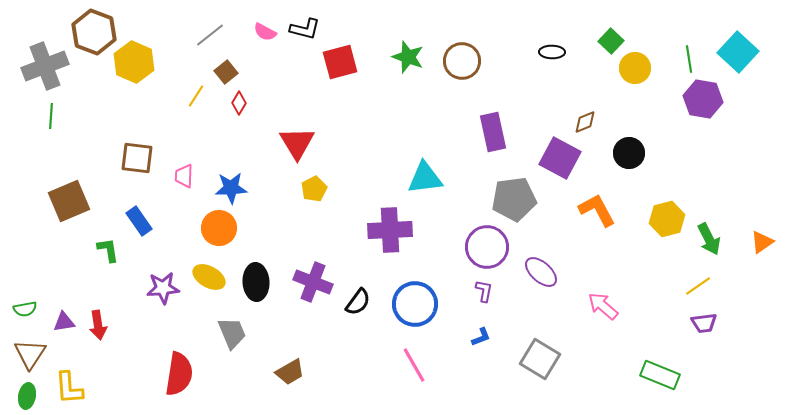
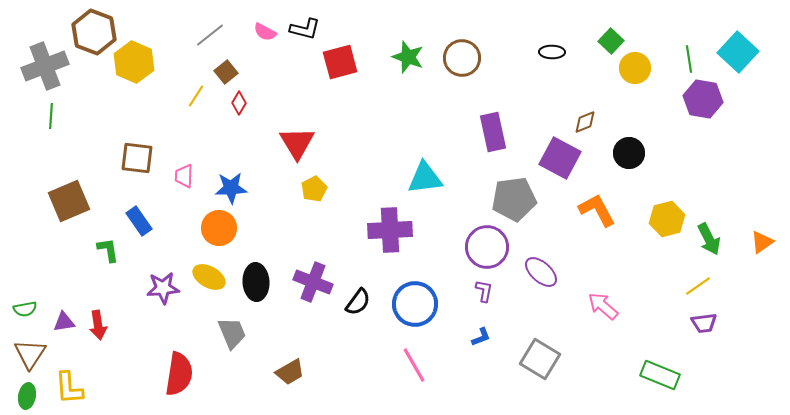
brown circle at (462, 61): moved 3 px up
